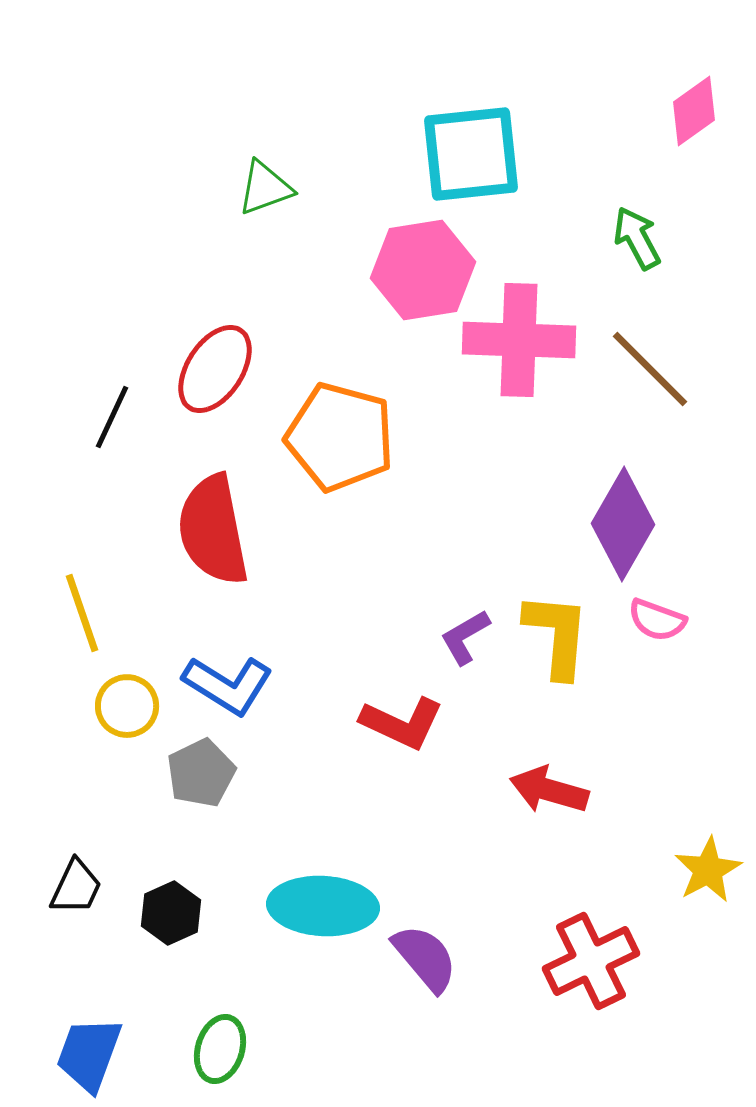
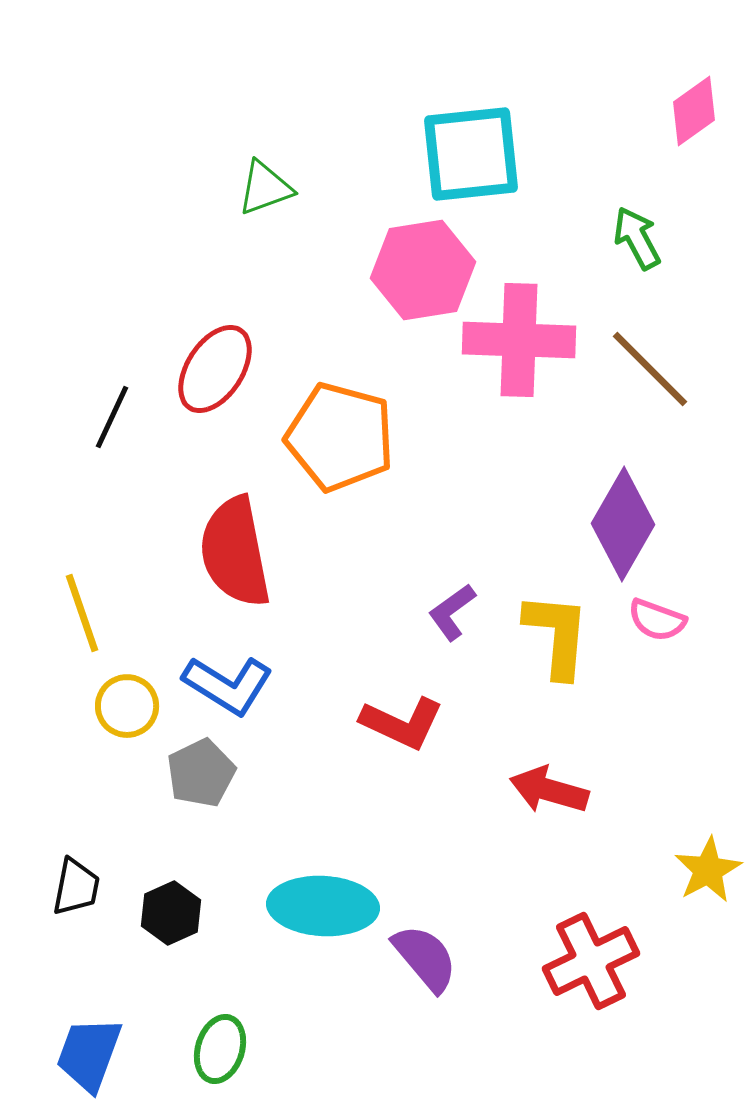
red semicircle: moved 22 px right, 22 px down
purple L-shape: moved 13 px left, 25 px up; rotated 6 degrees counterclockwise
black trapezoid: rotated 14 degrees counterclockwise
